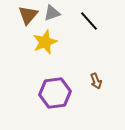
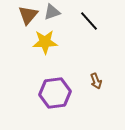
gray triangle: moved 1 px up
yellow star: rotated 20 degrees clockwise
